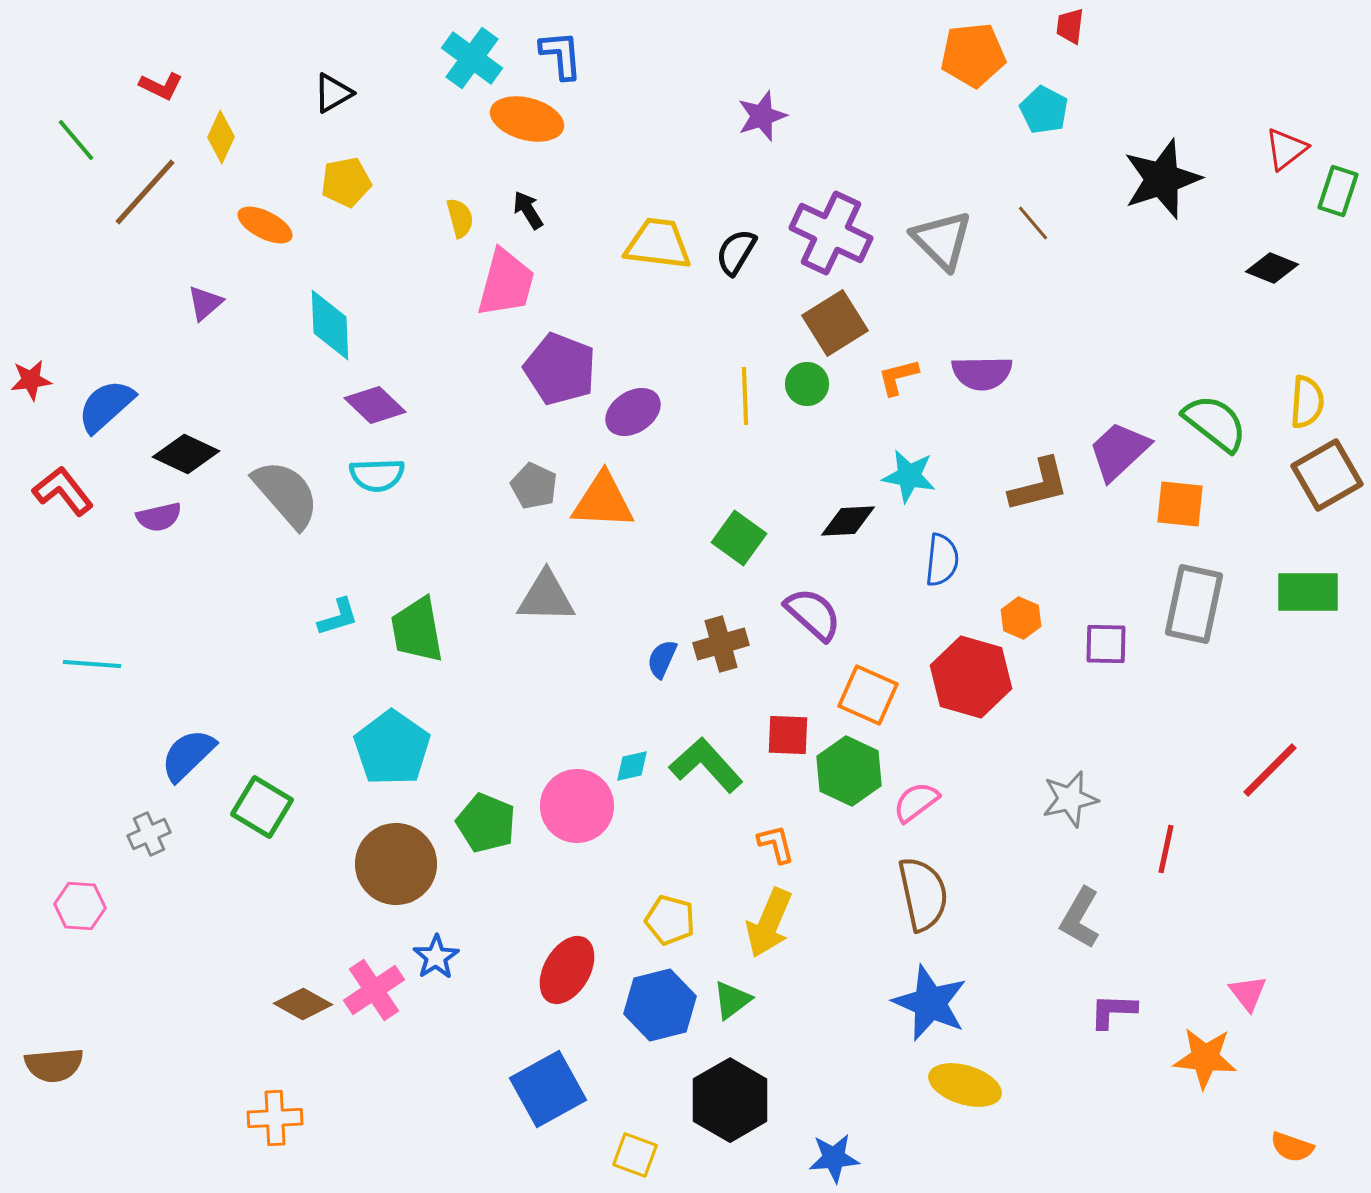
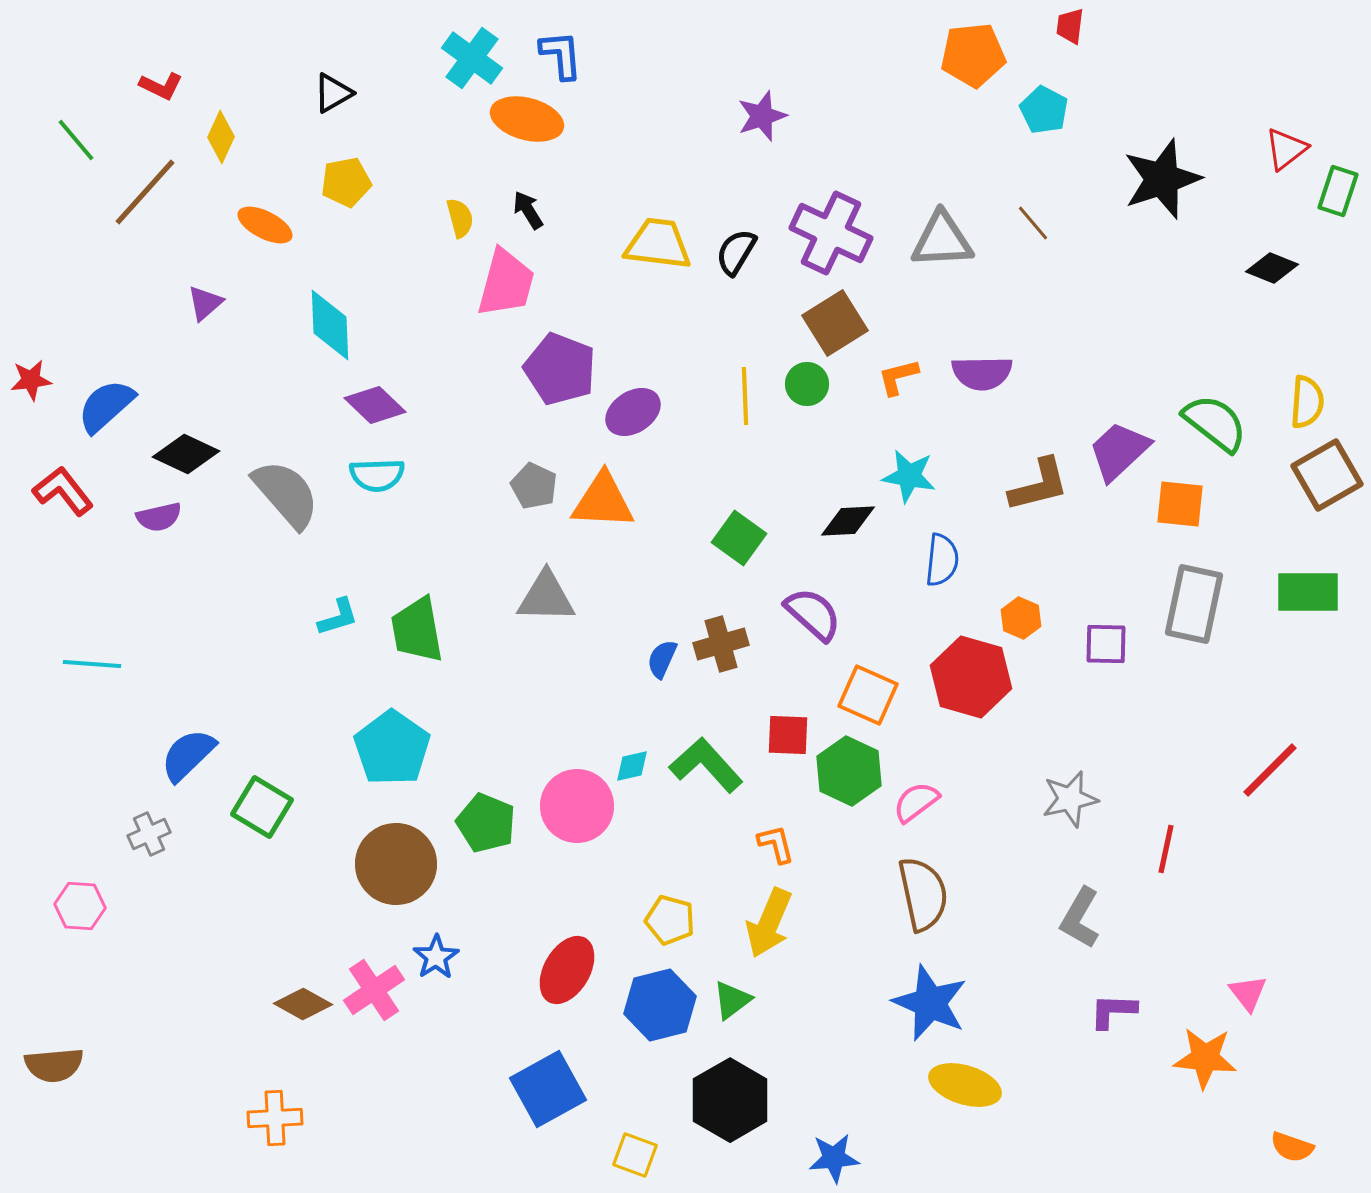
gray triangle at (942, 240): rotated 48 degrees counterclockwise
